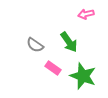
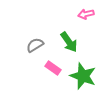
gray semicircle: rotated 114 degrees clockwise
